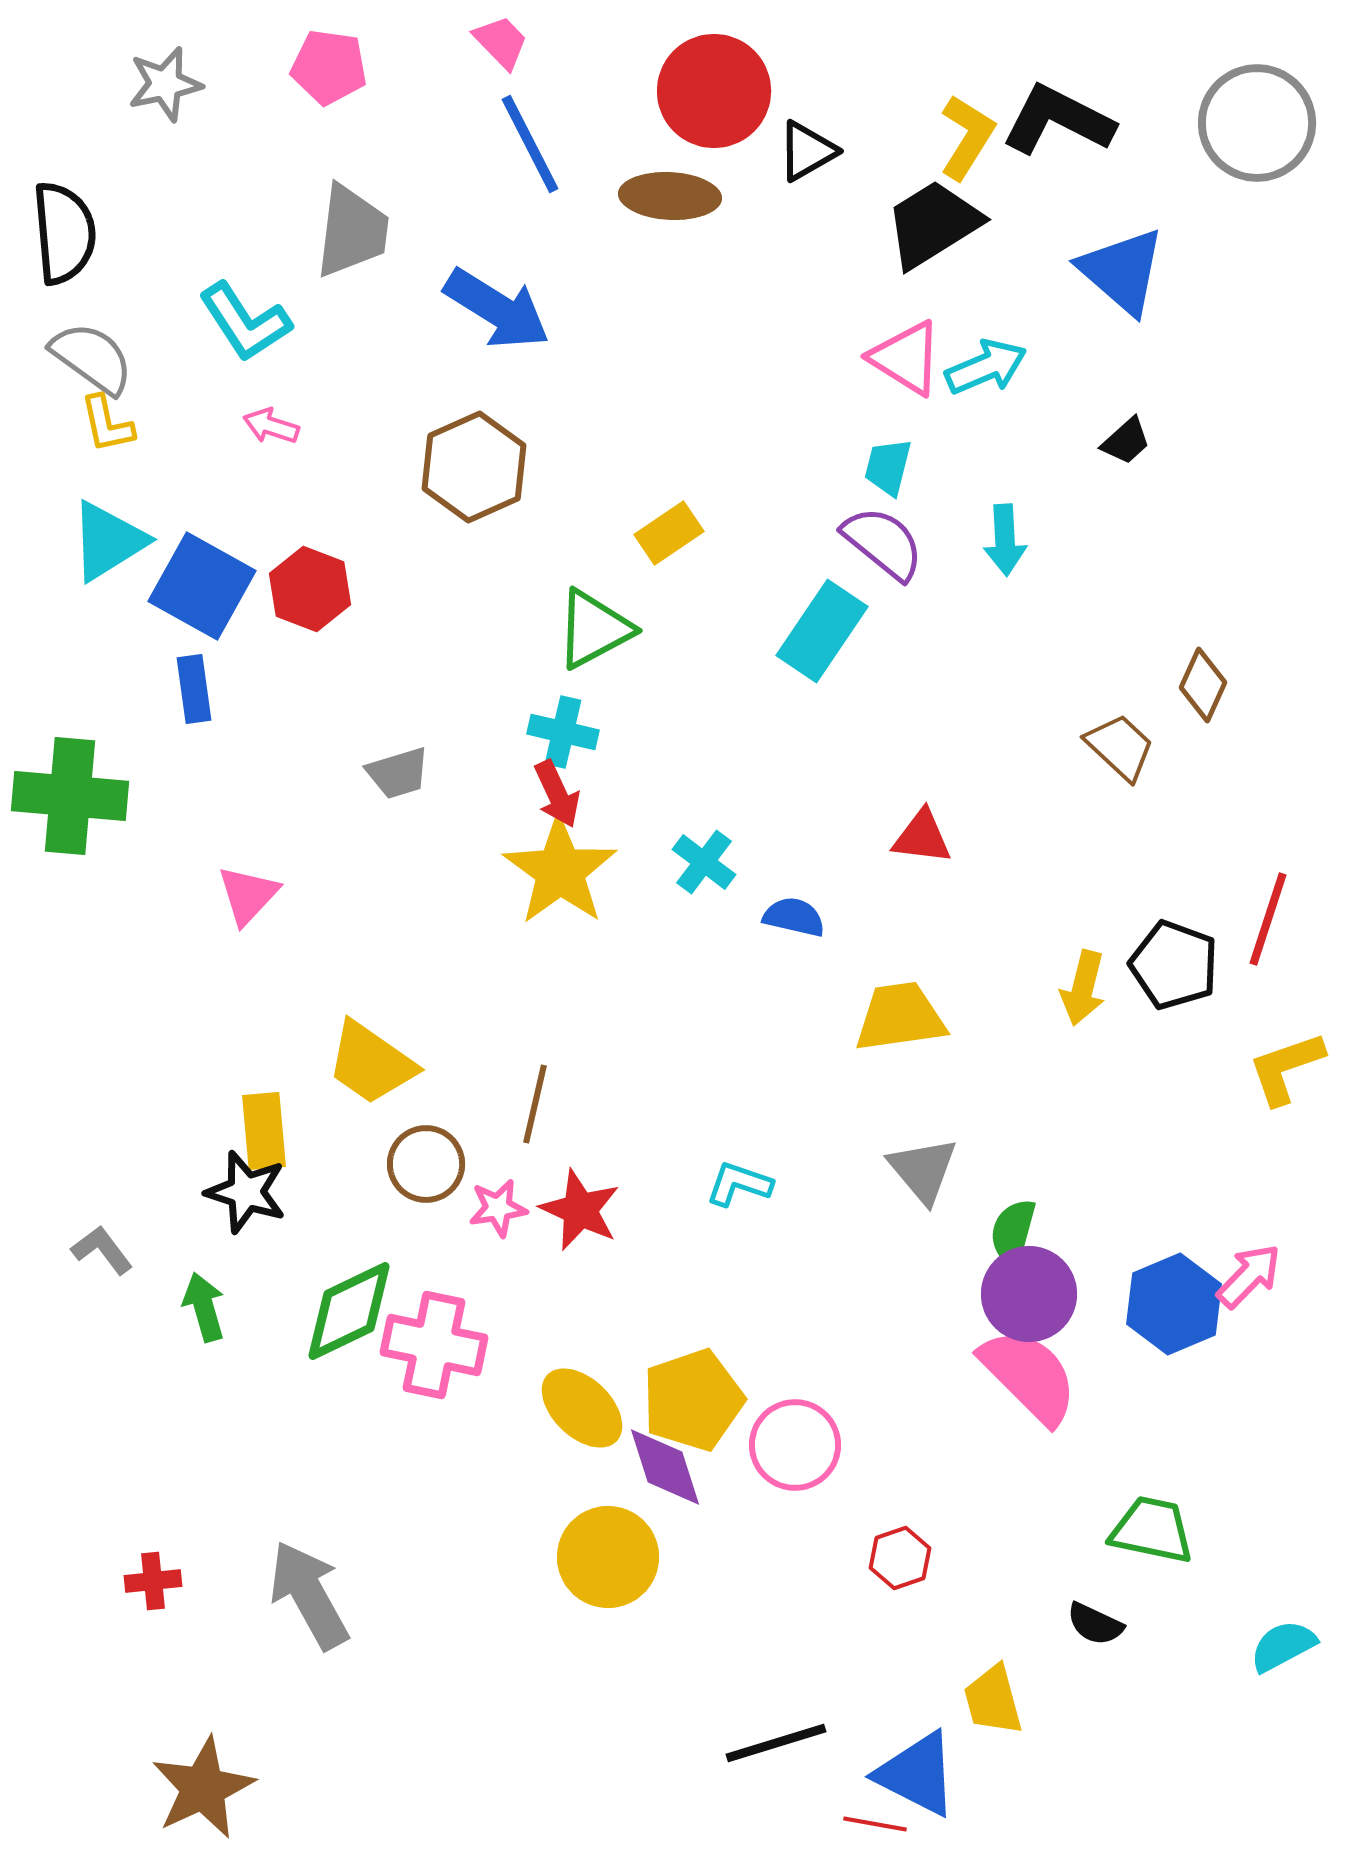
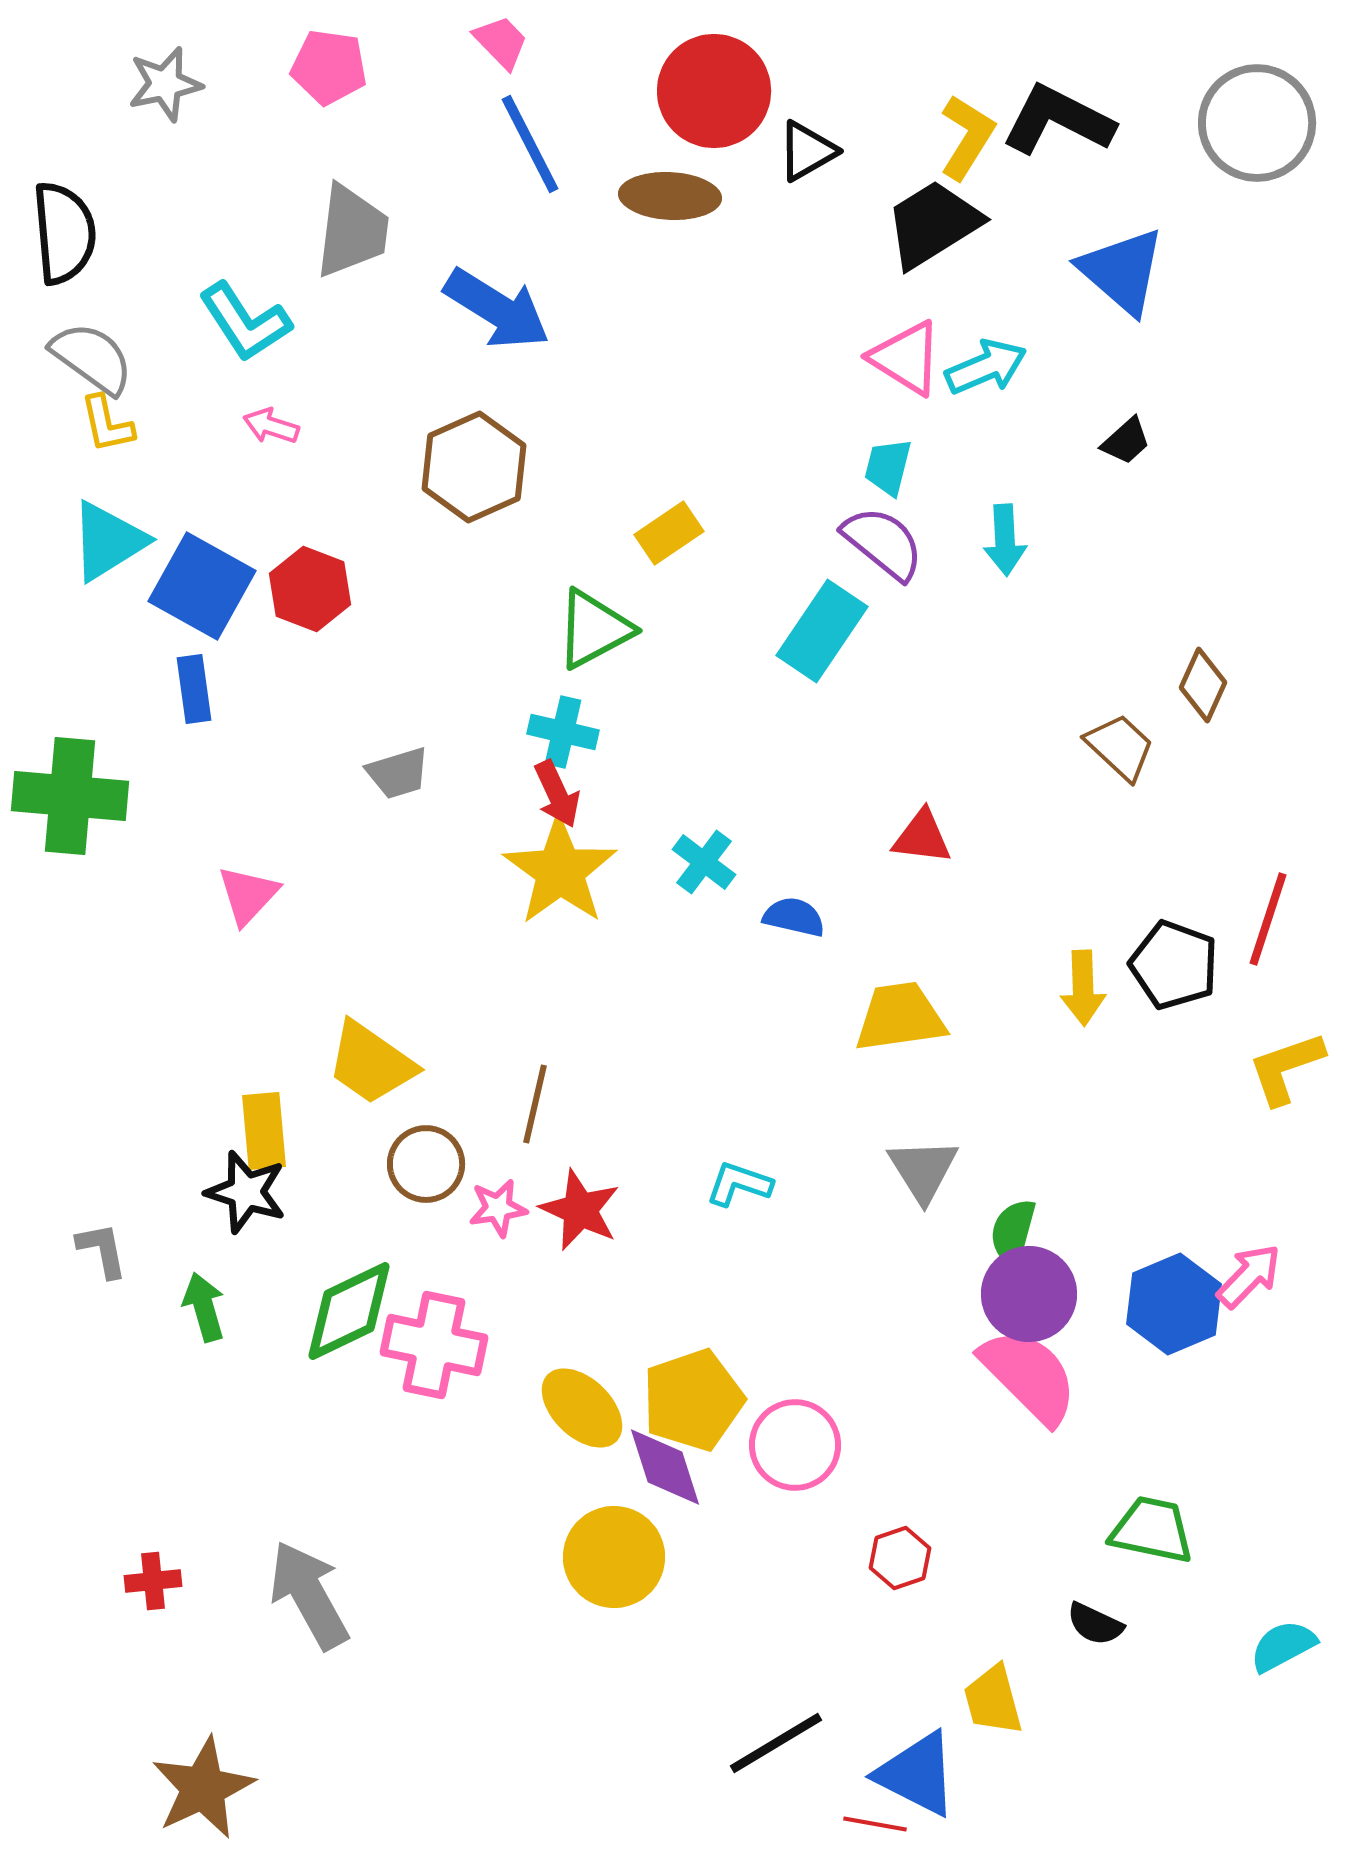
yellow arrow at (1083, 988): rotated 16 degrees counterclockwise
gray triangle at (923, 1170): rotated 8 degrees clockwise
gray L-shape at (102, 1250): rotated 26 degrees clockwise
yellow circle at (608, 1557): moved 6 px right
black line at (776, 1743): rotated 14 degrees counterclockwise
